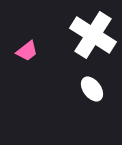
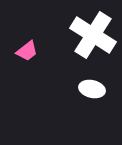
white ellipse: rotated 40 degrees counterclockwise
